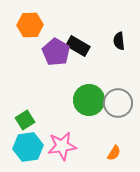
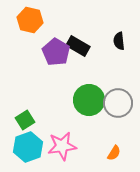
orange hexagon: moved 5 px up; rotated 15 degrees clockwise
cyan hexagon: rotated 12 degrees counterclockwise
